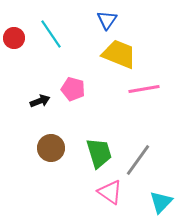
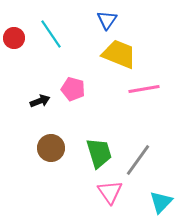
pink triangle: rotated 20 degrees clockwise
